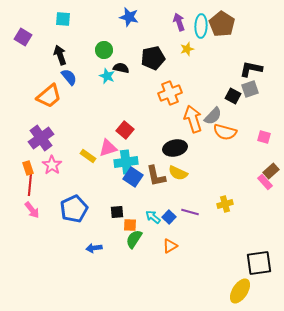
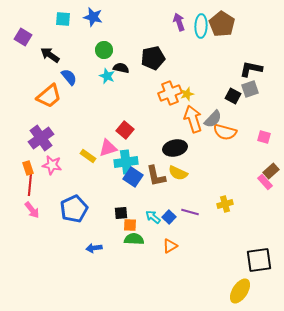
blue star at (129, 17): moved 36 px left
yellow star at (187, 49): moved 45 px down
black arrow at (60, 55): moved 10 px left; rotated 36 degrees counterclockwise
gray semicircle at (213, 116): moved 3 px down
pink star at (52, 165): rotated 24 degrees counterclockwise
black square at (117, 212): moved 4 px right, 1 px down
green semicircle at (134, 239): rotated 60 degrees clockwise
black square at (259, 263): moved 3 px up
